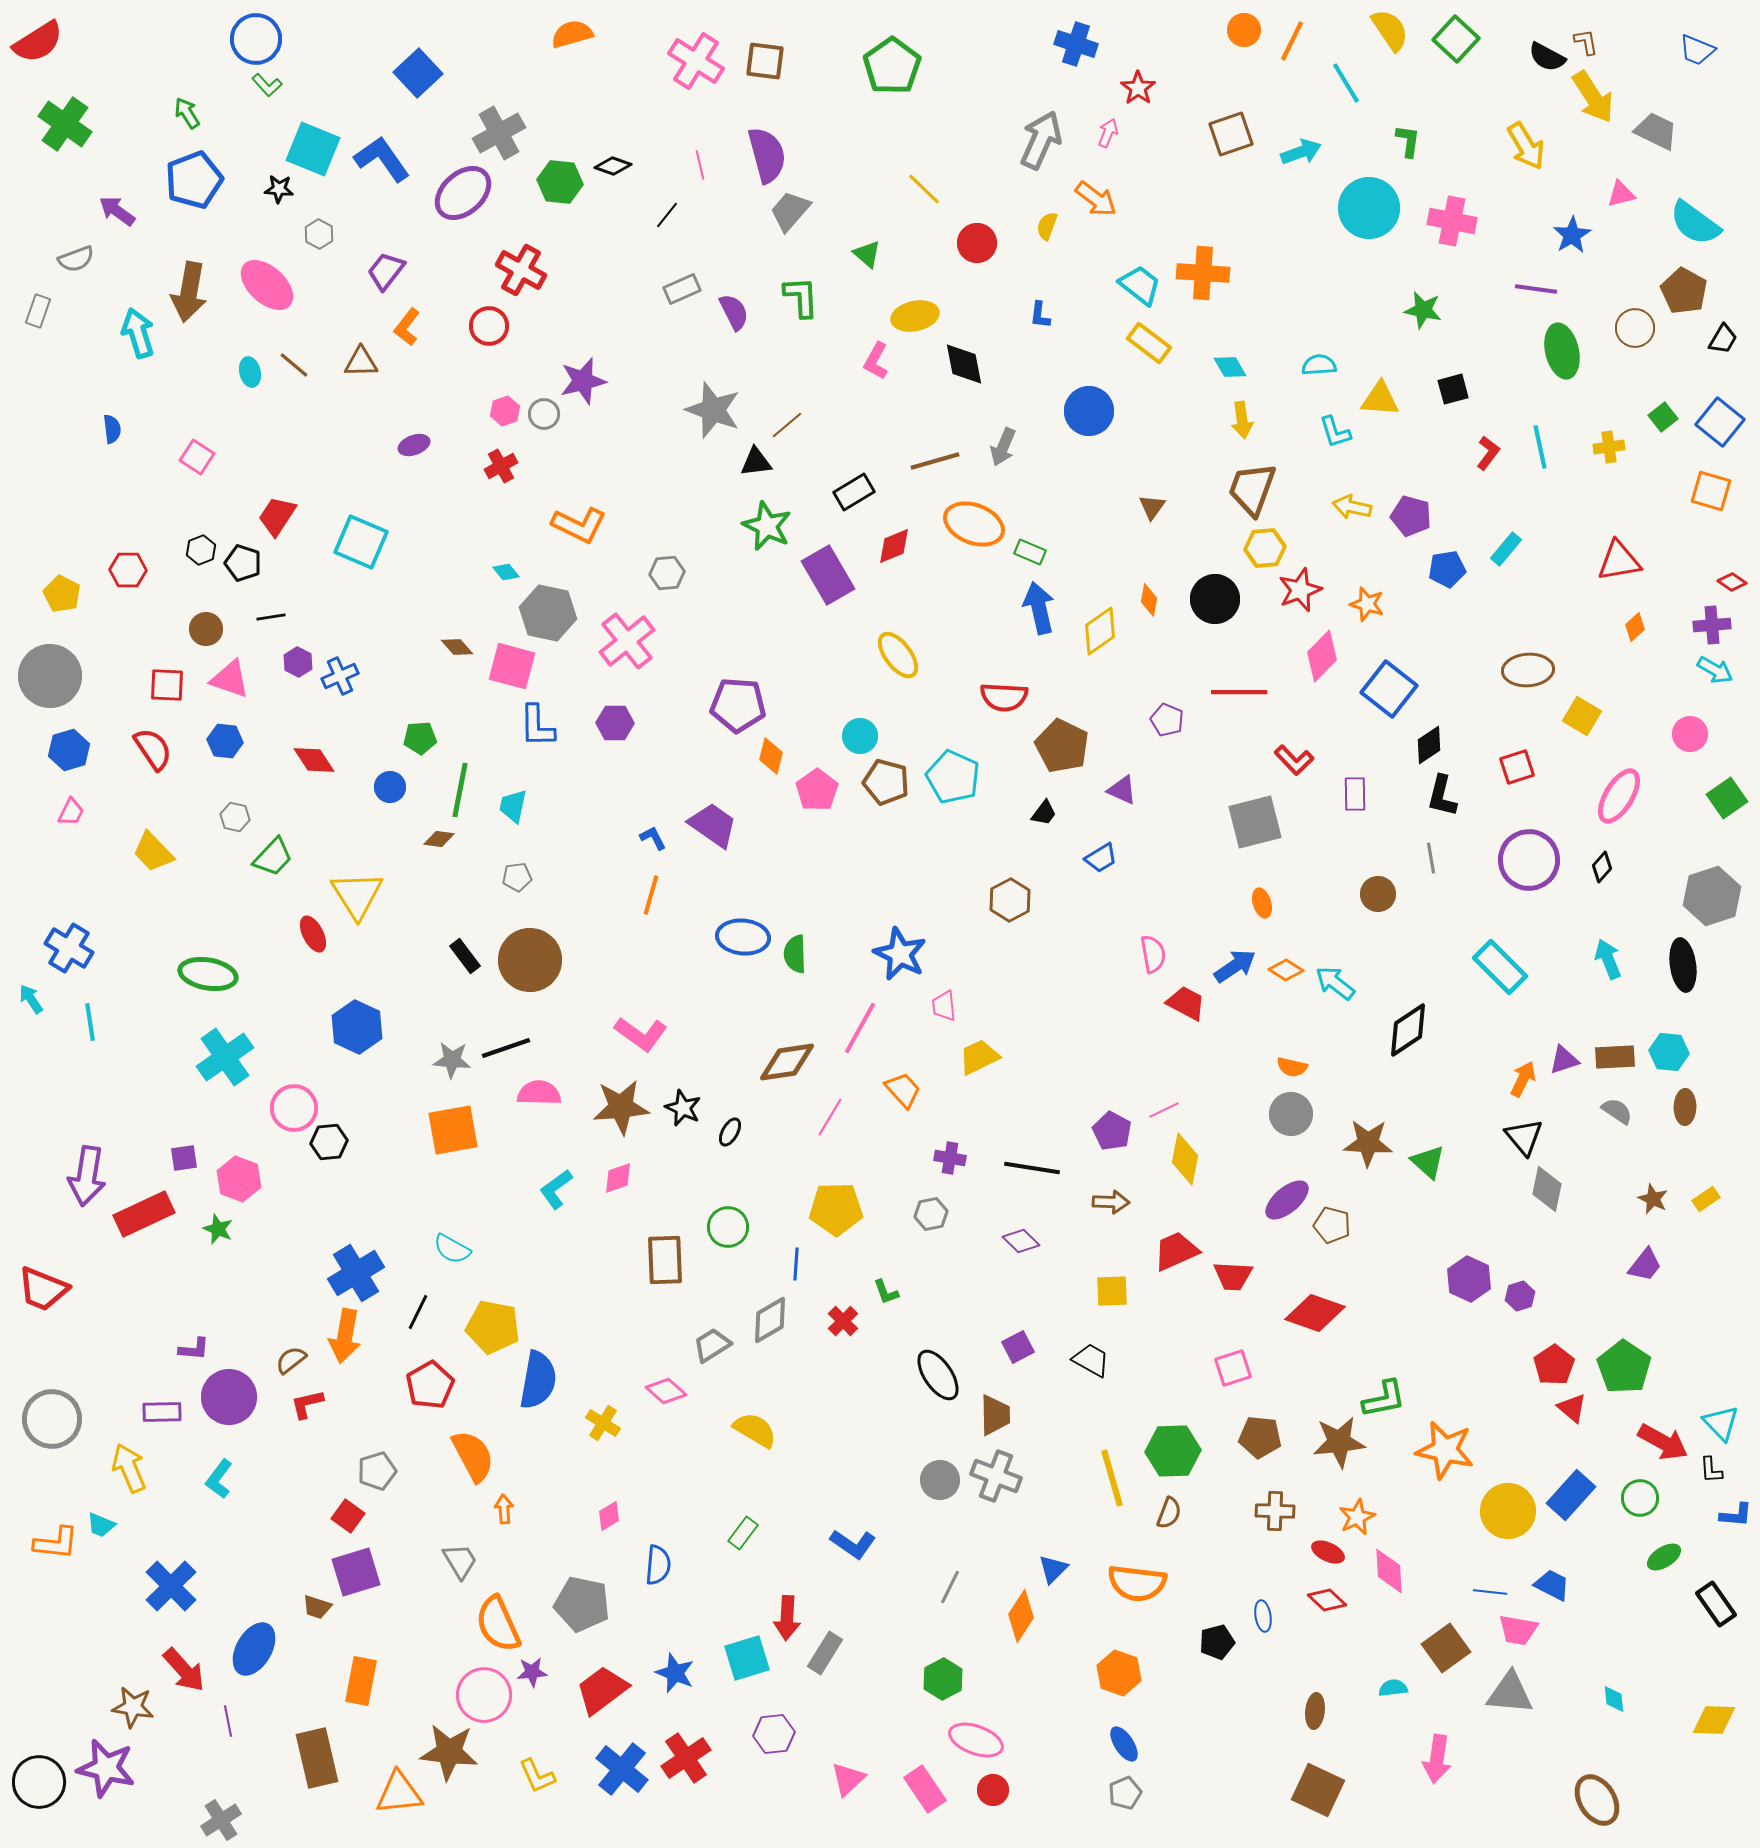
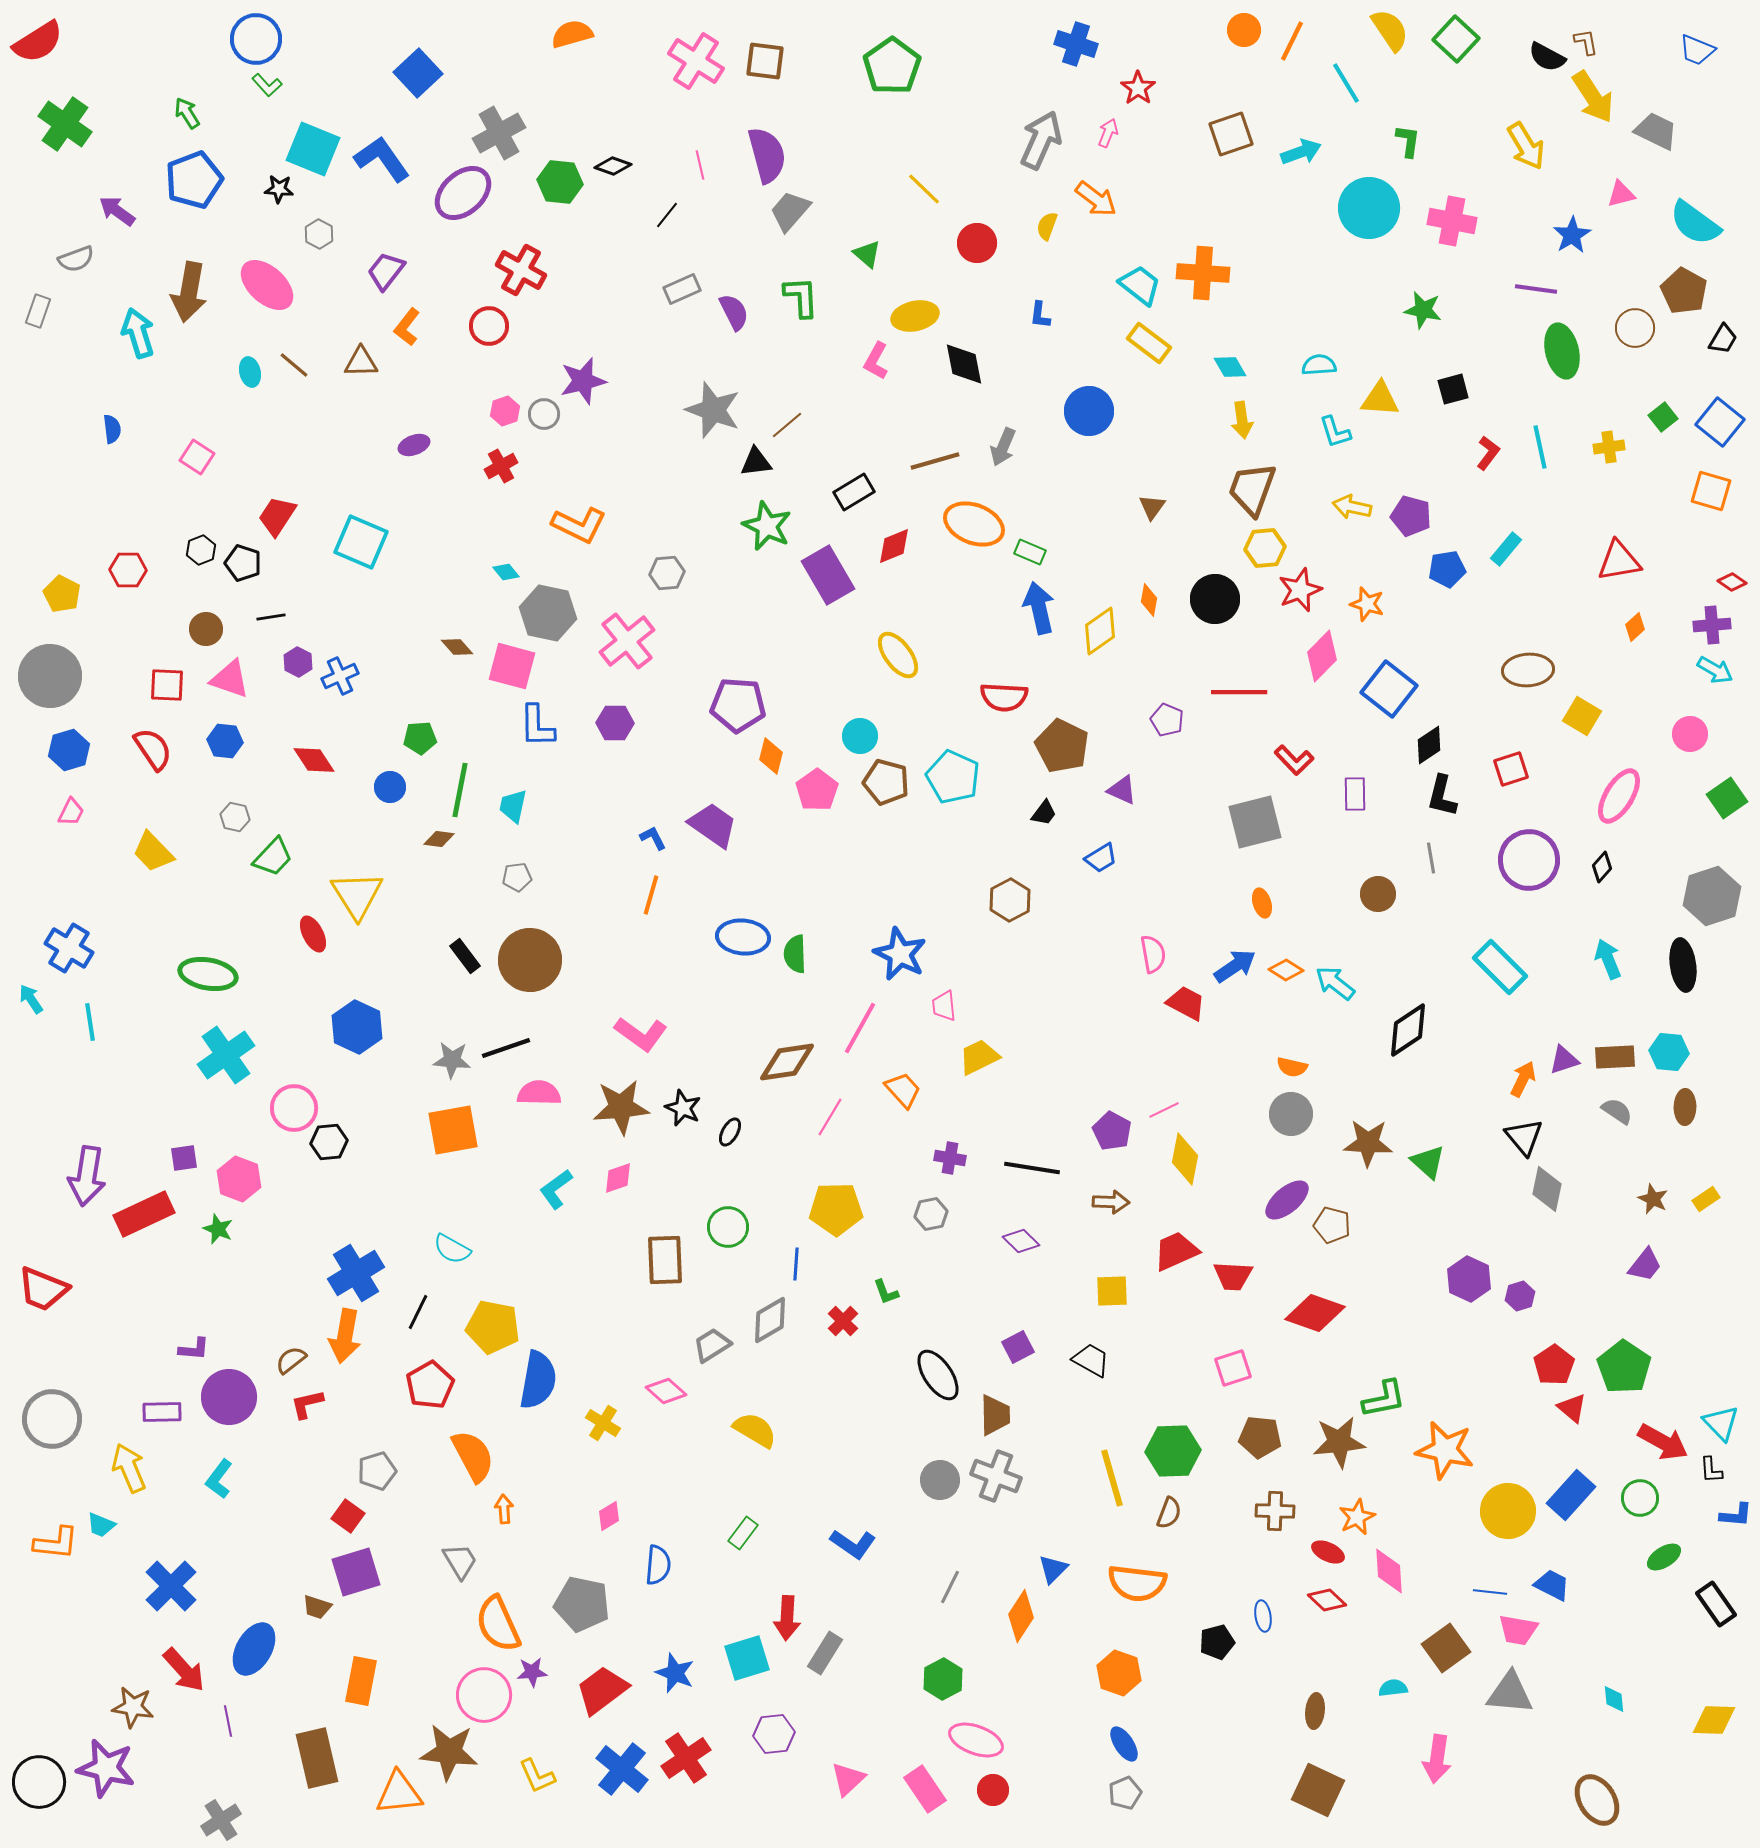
red square at (1517, 767): moved 6 px left, 2 px down
cyan cross at (225, 1057): moved 1 px right, 2 px up
